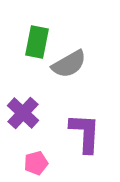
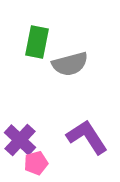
gray semicircle: moved 1 px right; rotated 15 degrees clockwise
purple cross: moved 3 px left, 27 px down
purple L-shape: moved 2 px right, 4 px down; rotated 36 degrees counterclockwise
